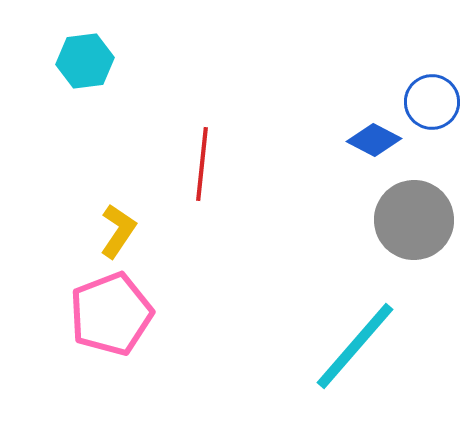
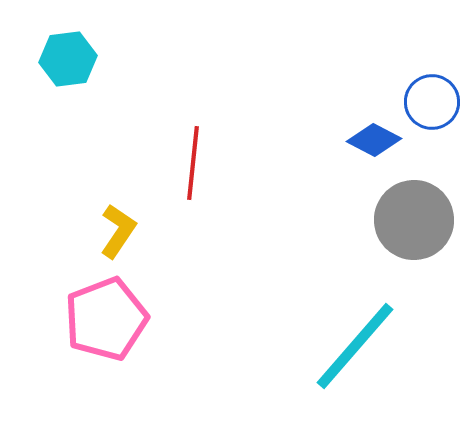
cyan hexagon: moved 17 px left, 2 px up
red line: moved 9 px left, 1 px up
pink pentagon: moved 5 px left, 5 px down
